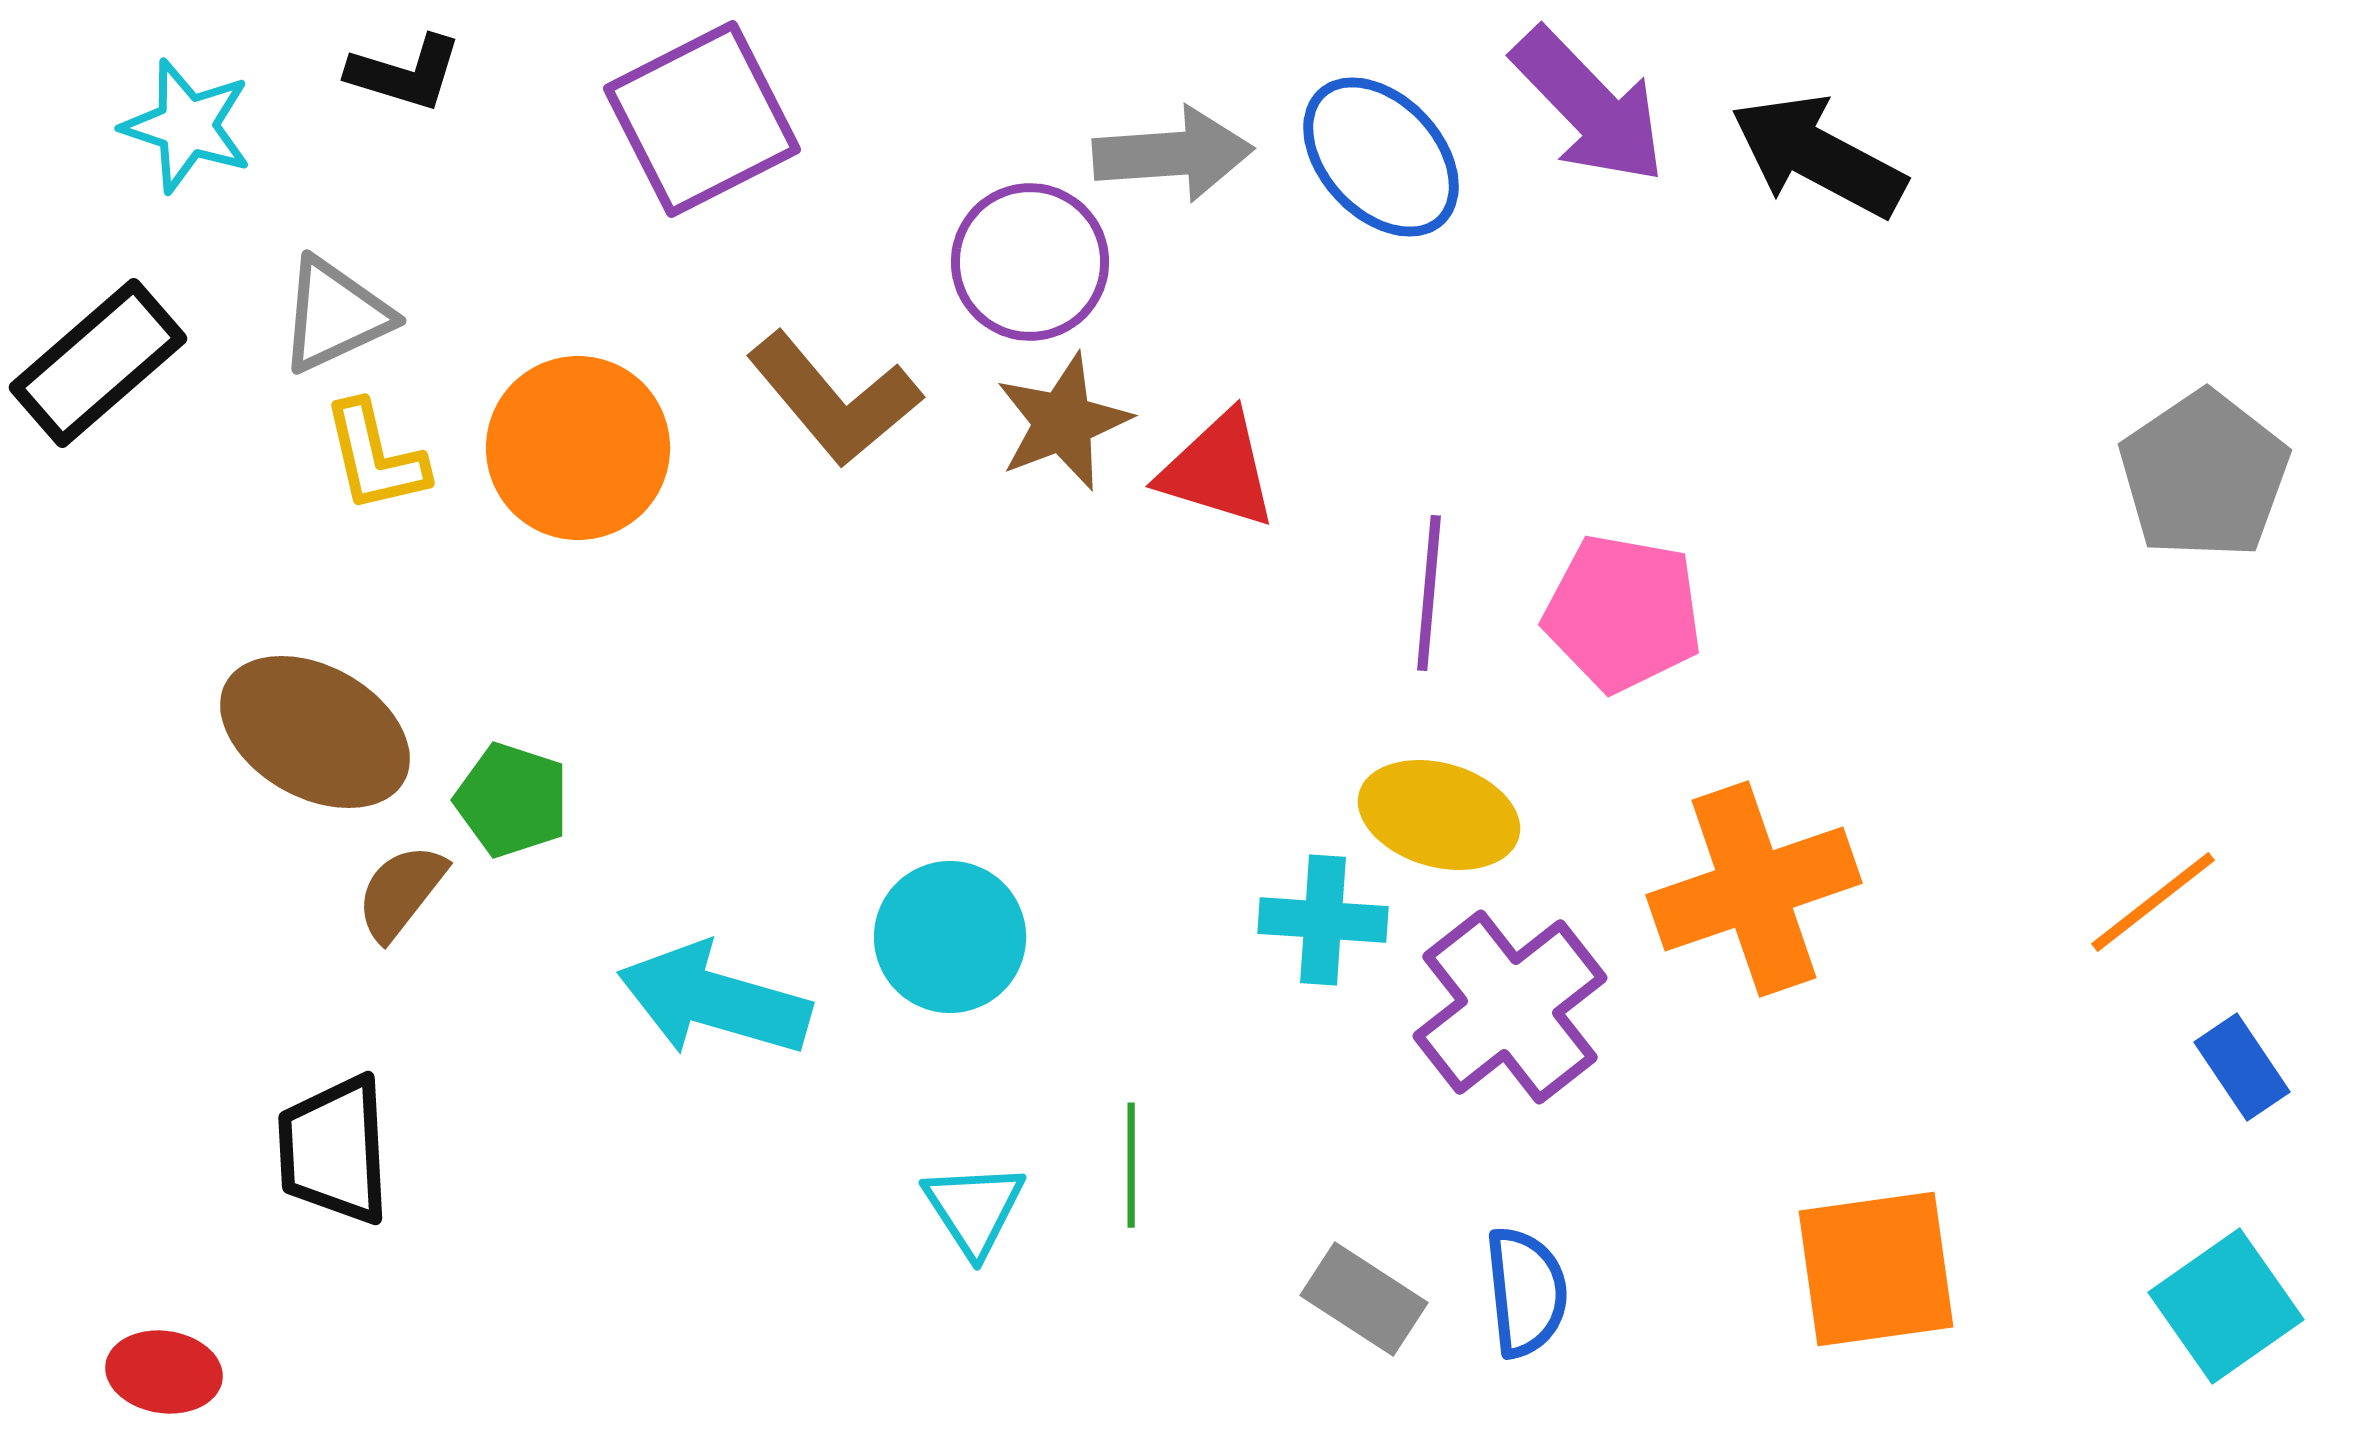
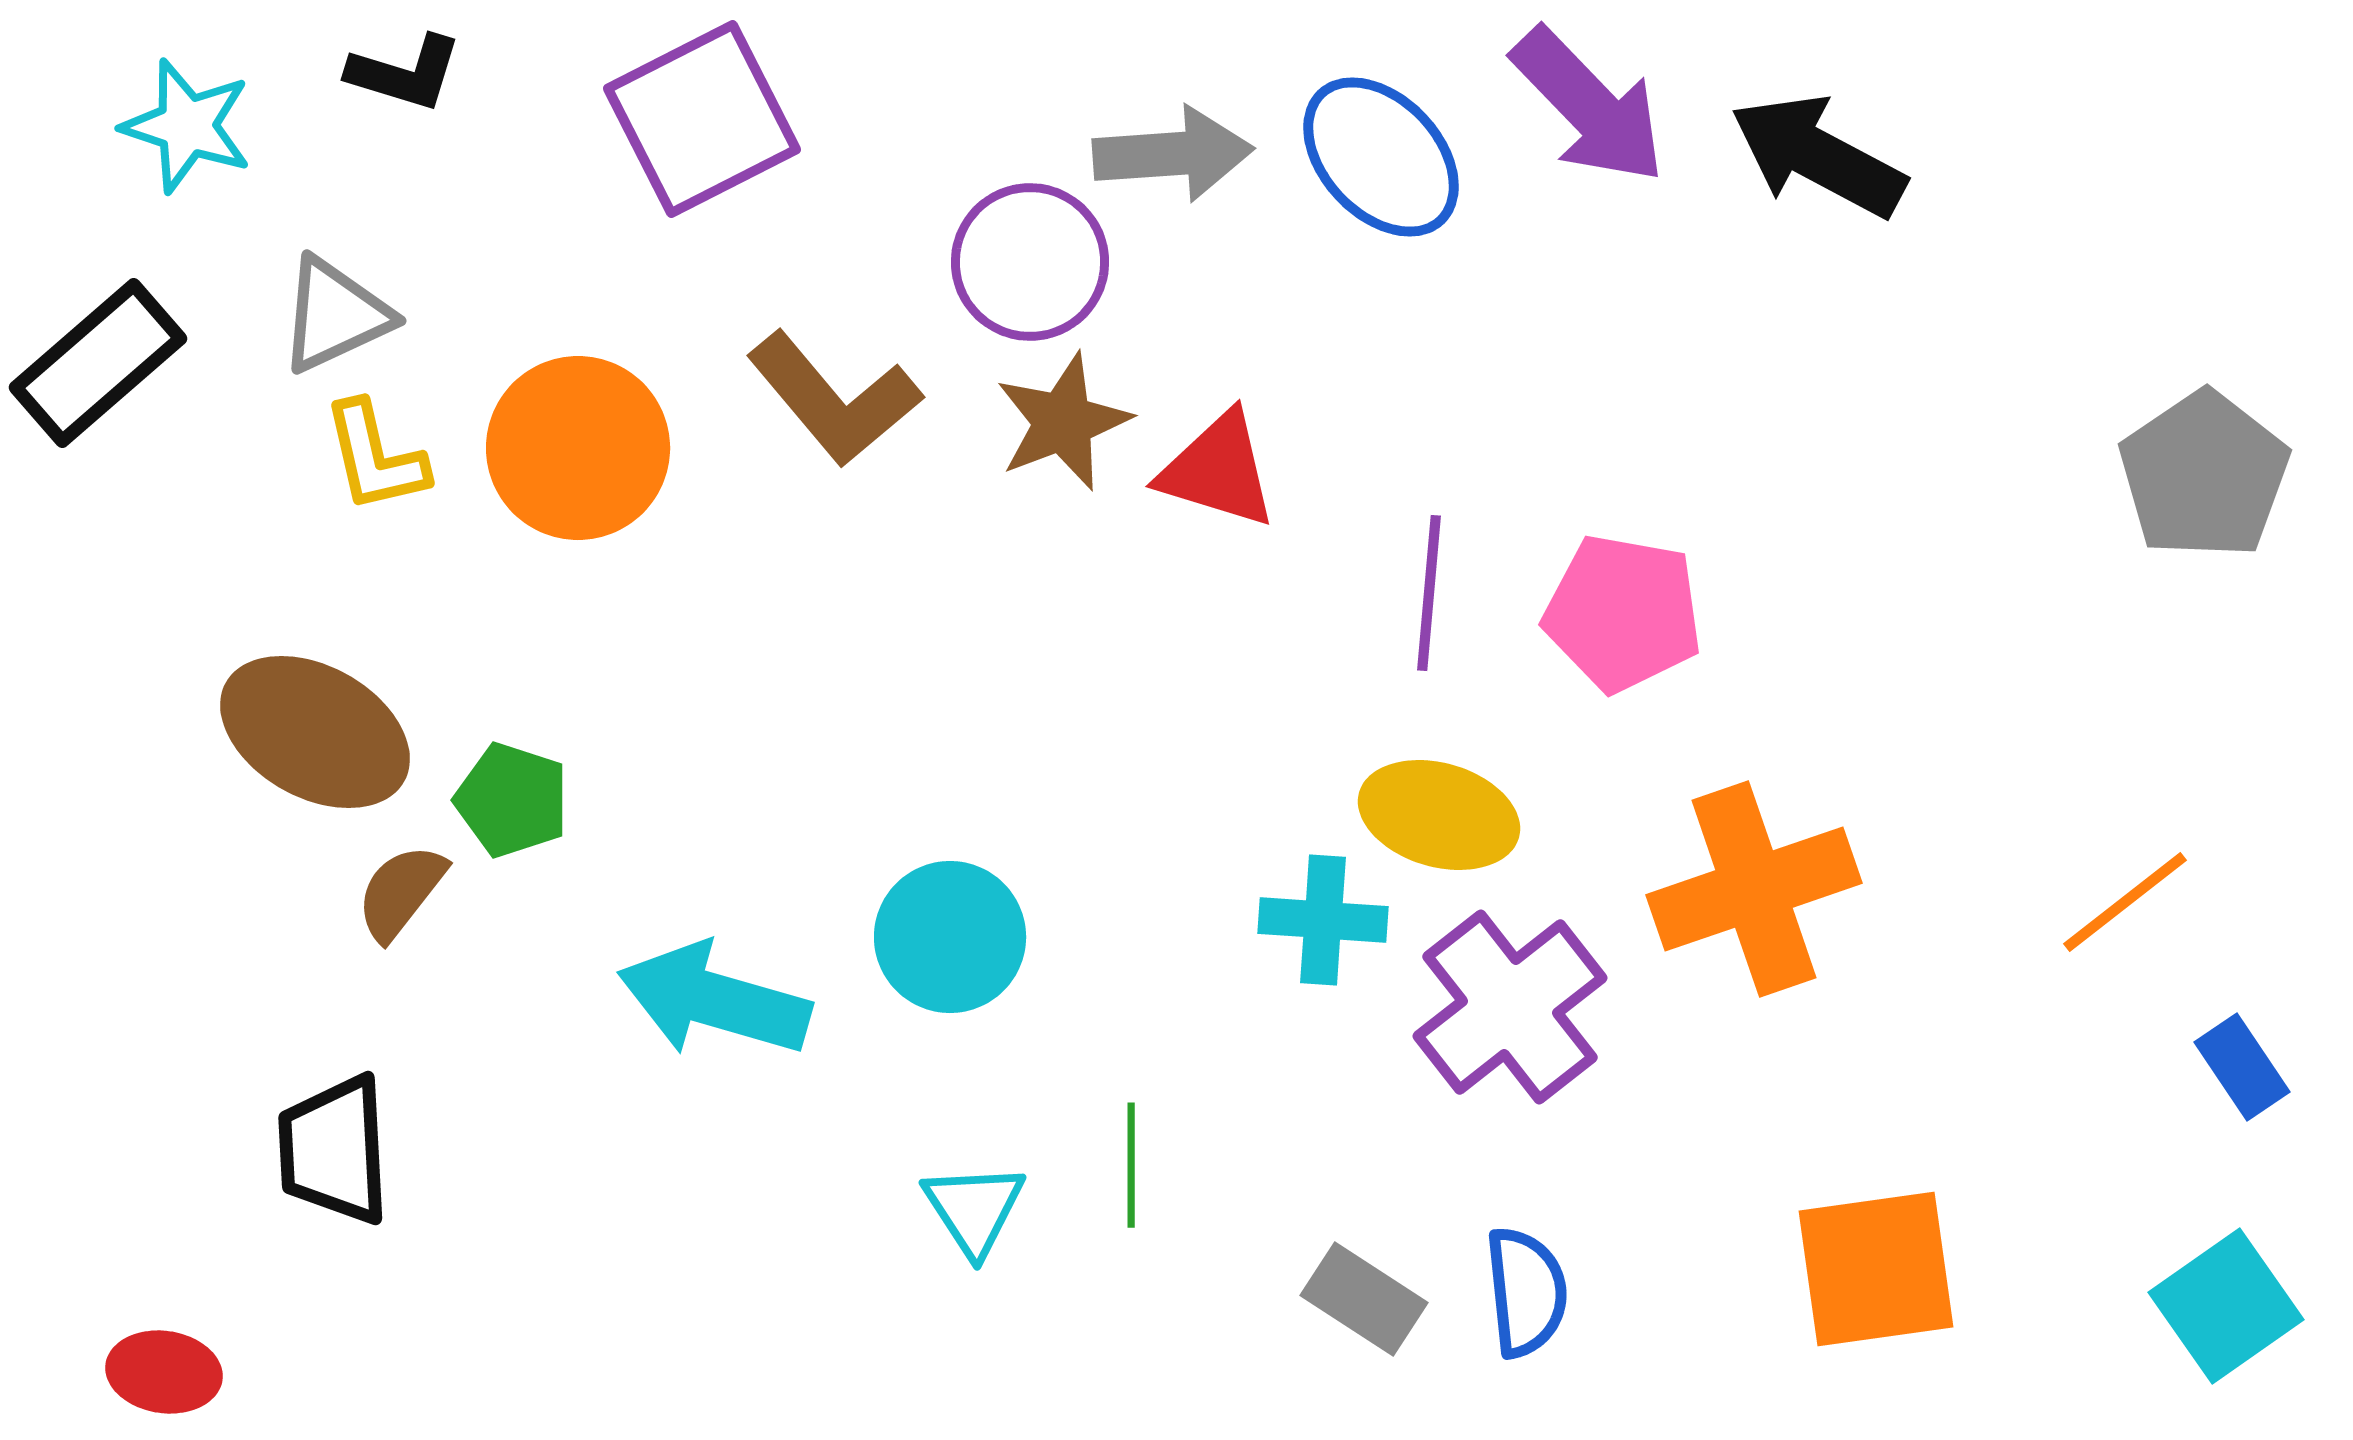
orange line: moved 28 px left
